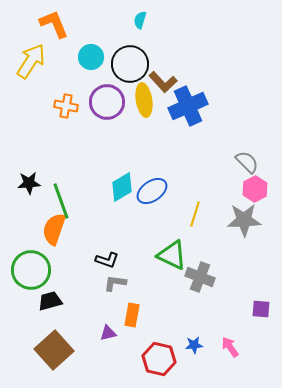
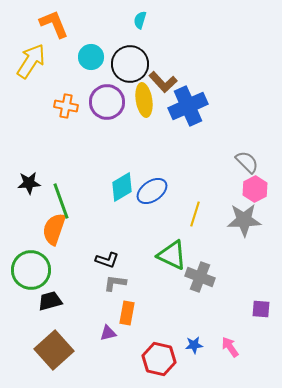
orange rectangle: moved 5 px left, 2 px up
